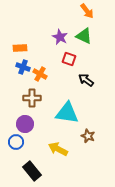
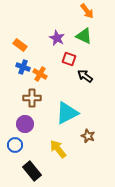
purple star: moved 3 px left, 1 px down
orange rectangle: moved 3 px up; rotated 40 degrees clockwise
black arrow: moved 1 px left, 4 px up
cyan triangle: rotated 35 degrees counterclockwise
blue circle: moved 1 px left, 3 px down
yellow arrow: rotated 24 degrees clockwise
